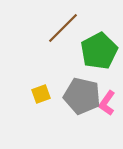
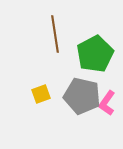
brown line: moved 8 px left, 6 px down; rotated 54 degrees counterclockwise
green pentagon: moved 4 px left, 3 px down
